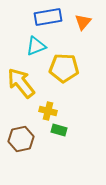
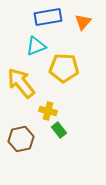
green rectangle: rotated 35 degrees clockwise
